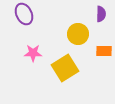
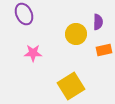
purple semicircle: moved 3 px left, 8 px down
yellow circle: moved 2 px left
orange rectangle: moved 1 px up; rotated 14 degrees counterclockwise
yellow square: moved 6 px right, 18 px down
